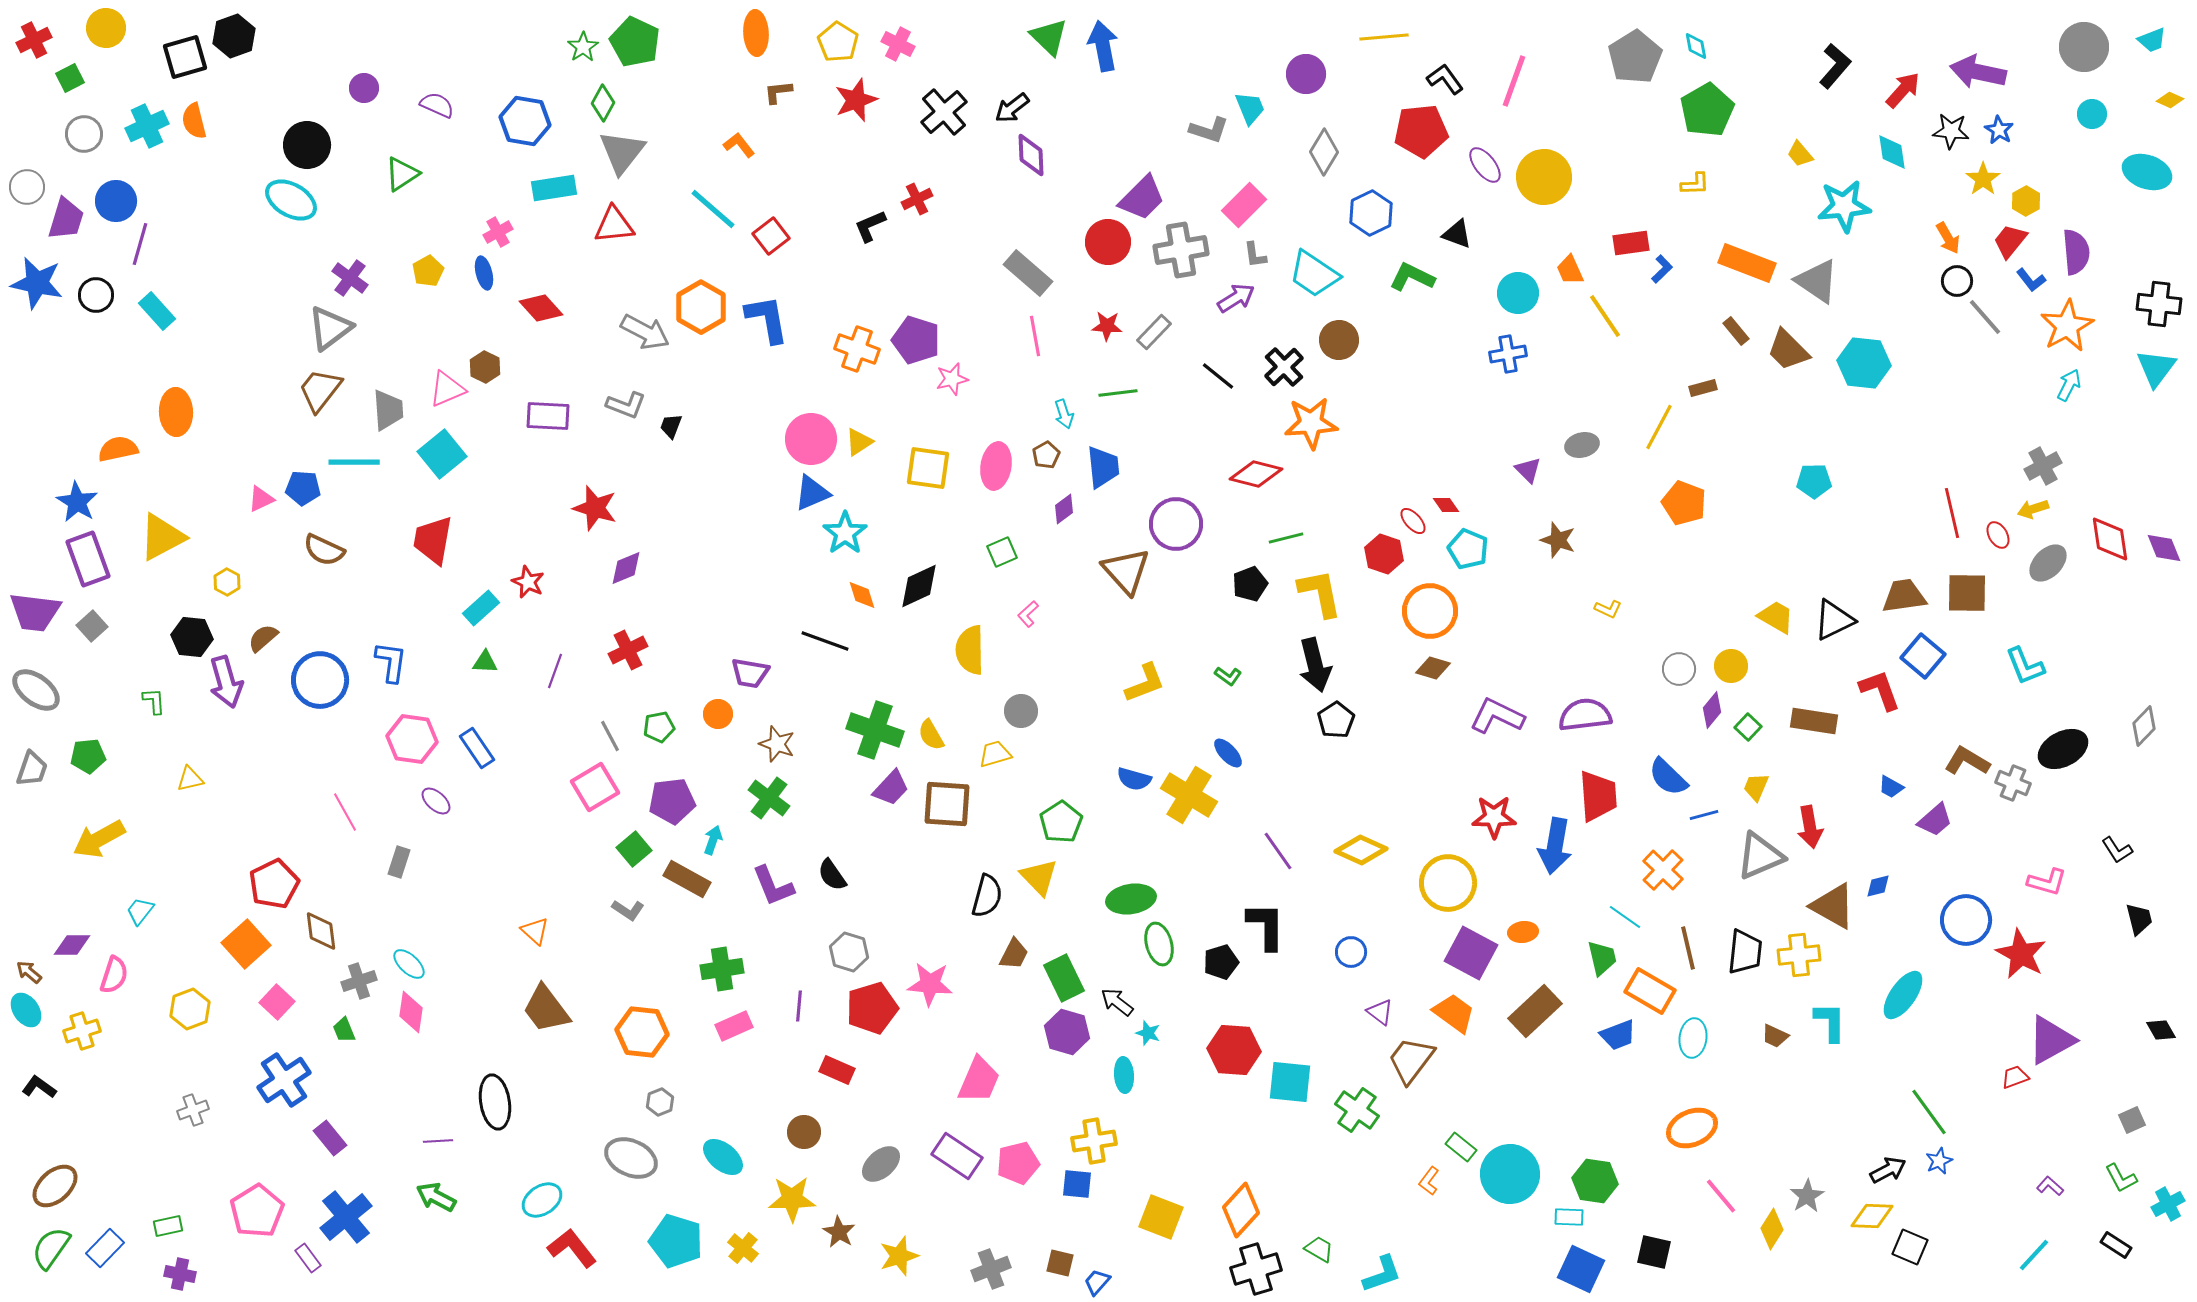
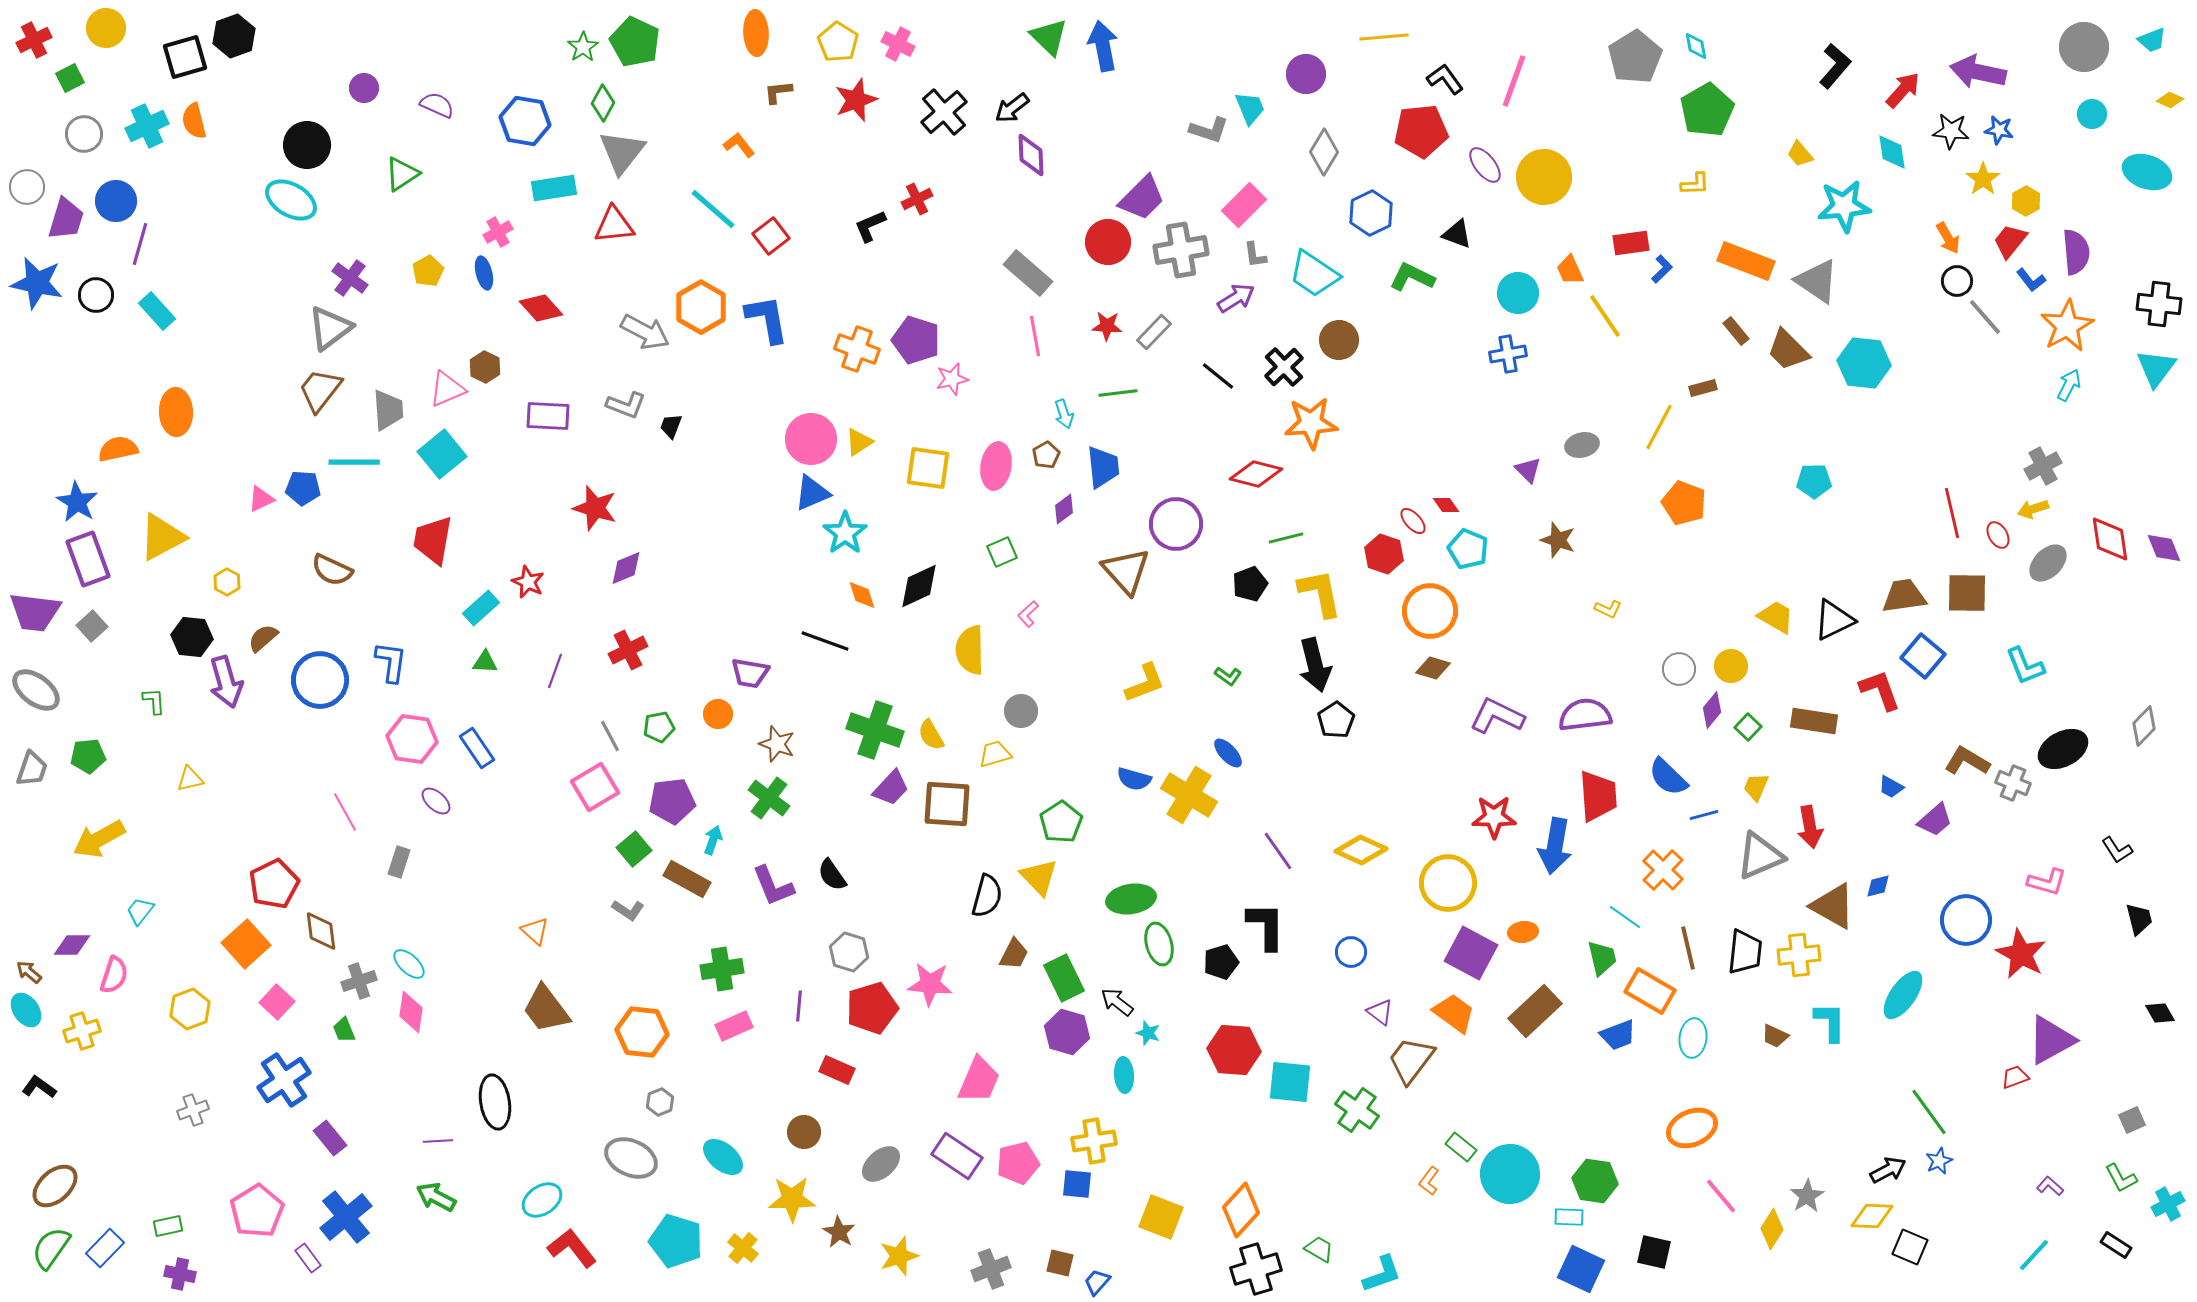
blue star at (1999, 130): rotated 20 degrees counterclockwise
orange rectangle at (1747, 263): moved 1 px left, 2 px up
brown semicircle at (324, 550): moved 8 px right, 20 px down
black diamond at (2161, 1030): moved 1 px left, 17 px up
